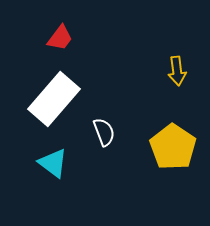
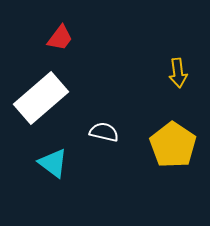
yellow arrow: moved 1 px right, 2 px down
white rectangle: moved 13 px left, 1 px up; rotated 8 degrees clockwise
white semicircle: rotated 56 degrees counterclockwise
yellow pentagon: moved 2 px up
